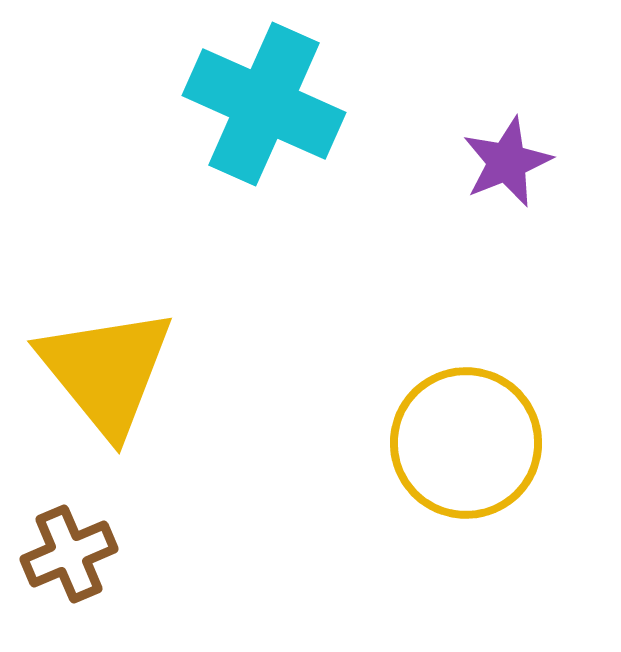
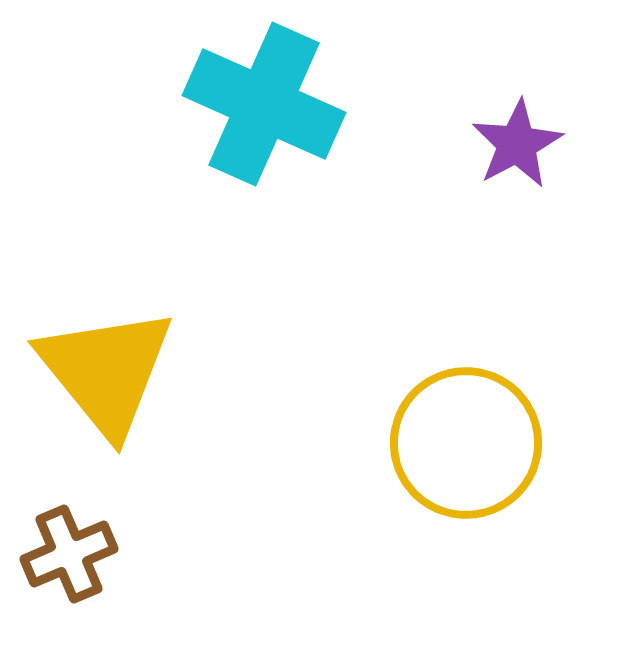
purple star: moved 10 px right, 18 px up; rotated 6 degrees counterclockwise
